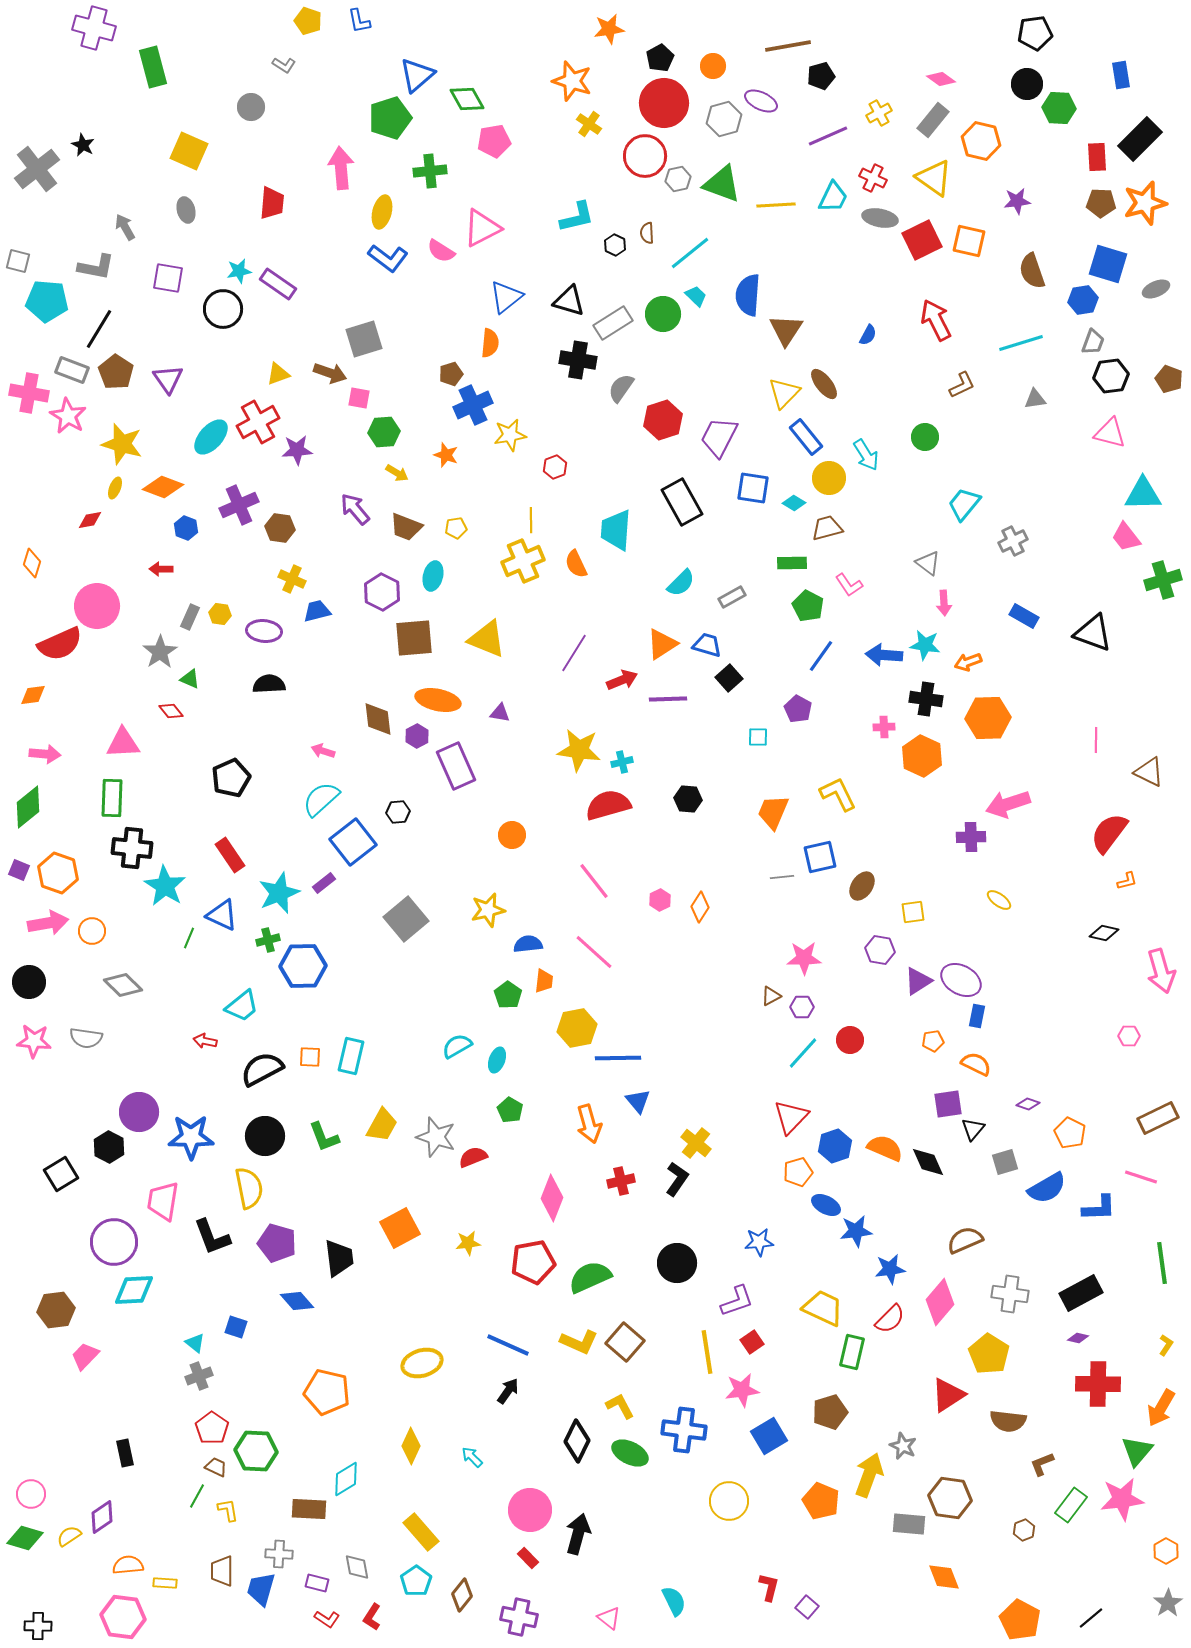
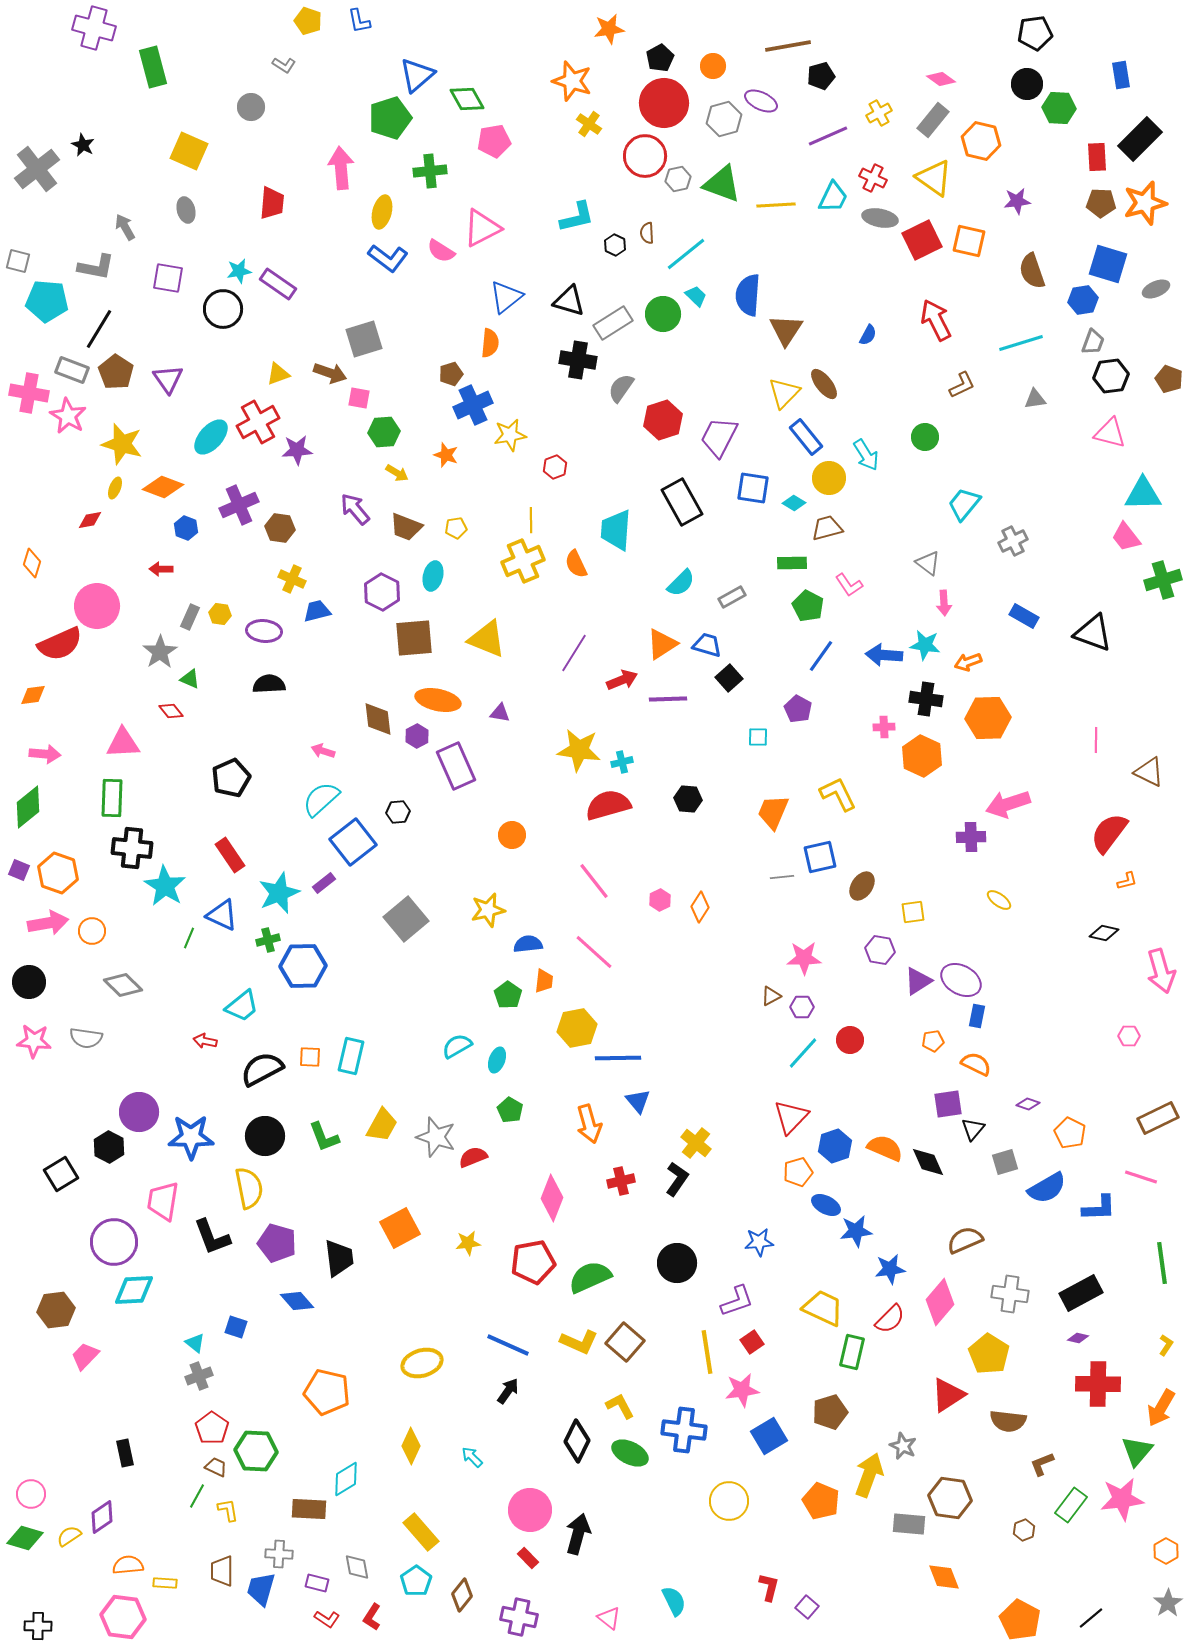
cyan line at (690, 253): moved 4 px left, 1 px down
